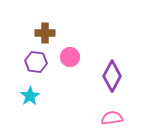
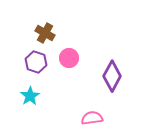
brown cross: rotated 30 degrees clockwise
pink circle: moved 1 px left, 1 px down
purple hexagon: rotated 10 degrees clockwise
pink semicircle: moved 20 px left
